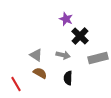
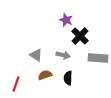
purple star: moved 1 px down
gray rectangle: rotated 18 degrees clockwise
brown semicircle: moved 5 px right, 2 px down; rotated 48 degrees counterclockwise
red line: rotated 49 degrees clockwise
